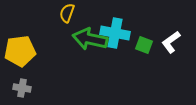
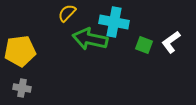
yellow semicircle: rotated 24 degrees clockwise
cyan cross: moved 1 px left, 11 px up
